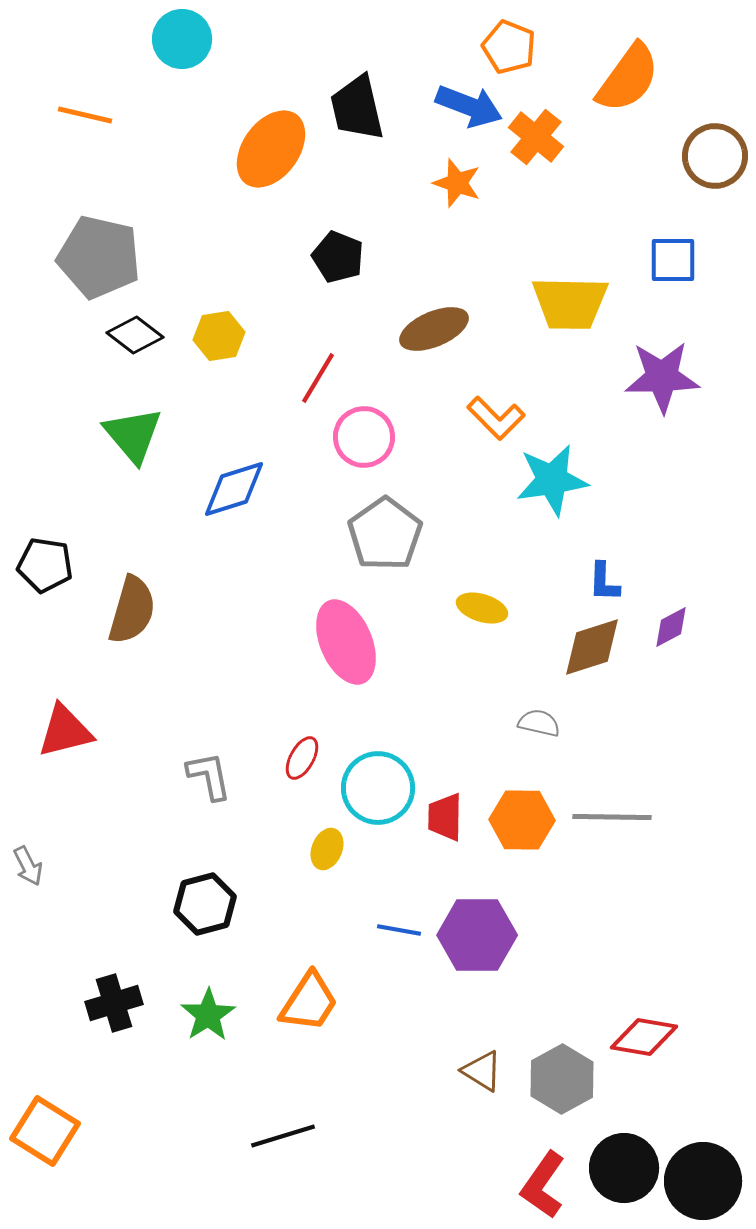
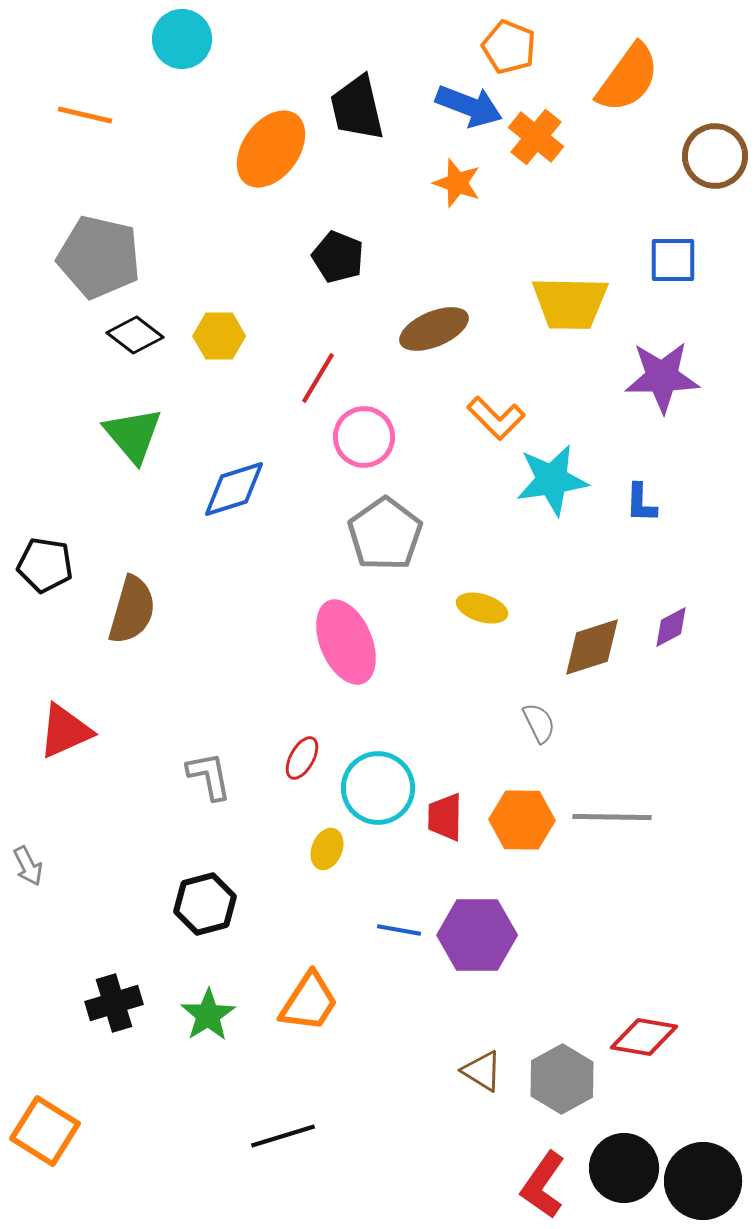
yellow hexagon at (219, 336): rotated 9 degrees clockwise
blue L-shape at (604, 582): moved 37 px right, 79 px up
gray semicircle at (539, 723): rotated 51 degrees clockwise
red triangle at (65, 731): rotated 10 degrees counterclockwise
